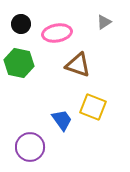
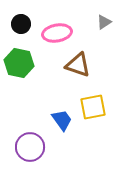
yellow square: rotated 32 degrees counterclockwise
